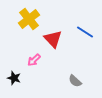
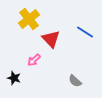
red triangle: moved 2 px left
